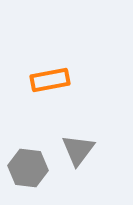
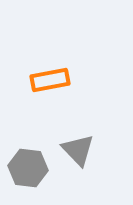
gray triangle: rotated 21 degrees counterclockwise
